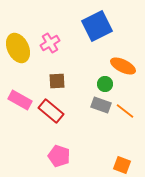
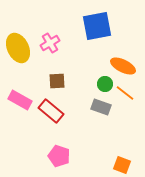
blue square: rotated 16 degrees clockwise
gray rectangle: moved 2 px down
orange line: moved 18 px up
